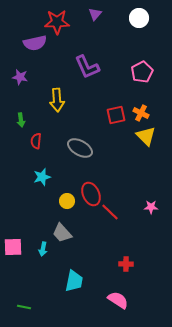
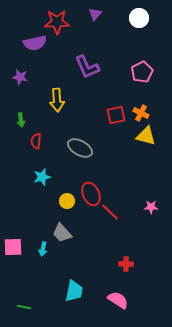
yellow triangle: rotated 30 degrees counterclockwise
cyan trapezoid: moved 10 px down
